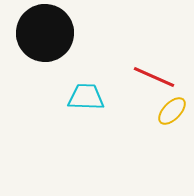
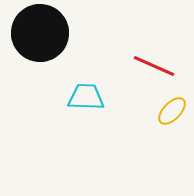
black circle: moved 5 px left
red line: moved 11 px up
